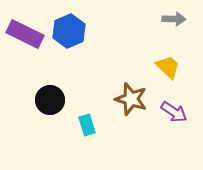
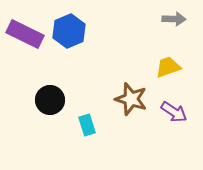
yellow trapezoid: rotated 64 degrees counterclockwise
